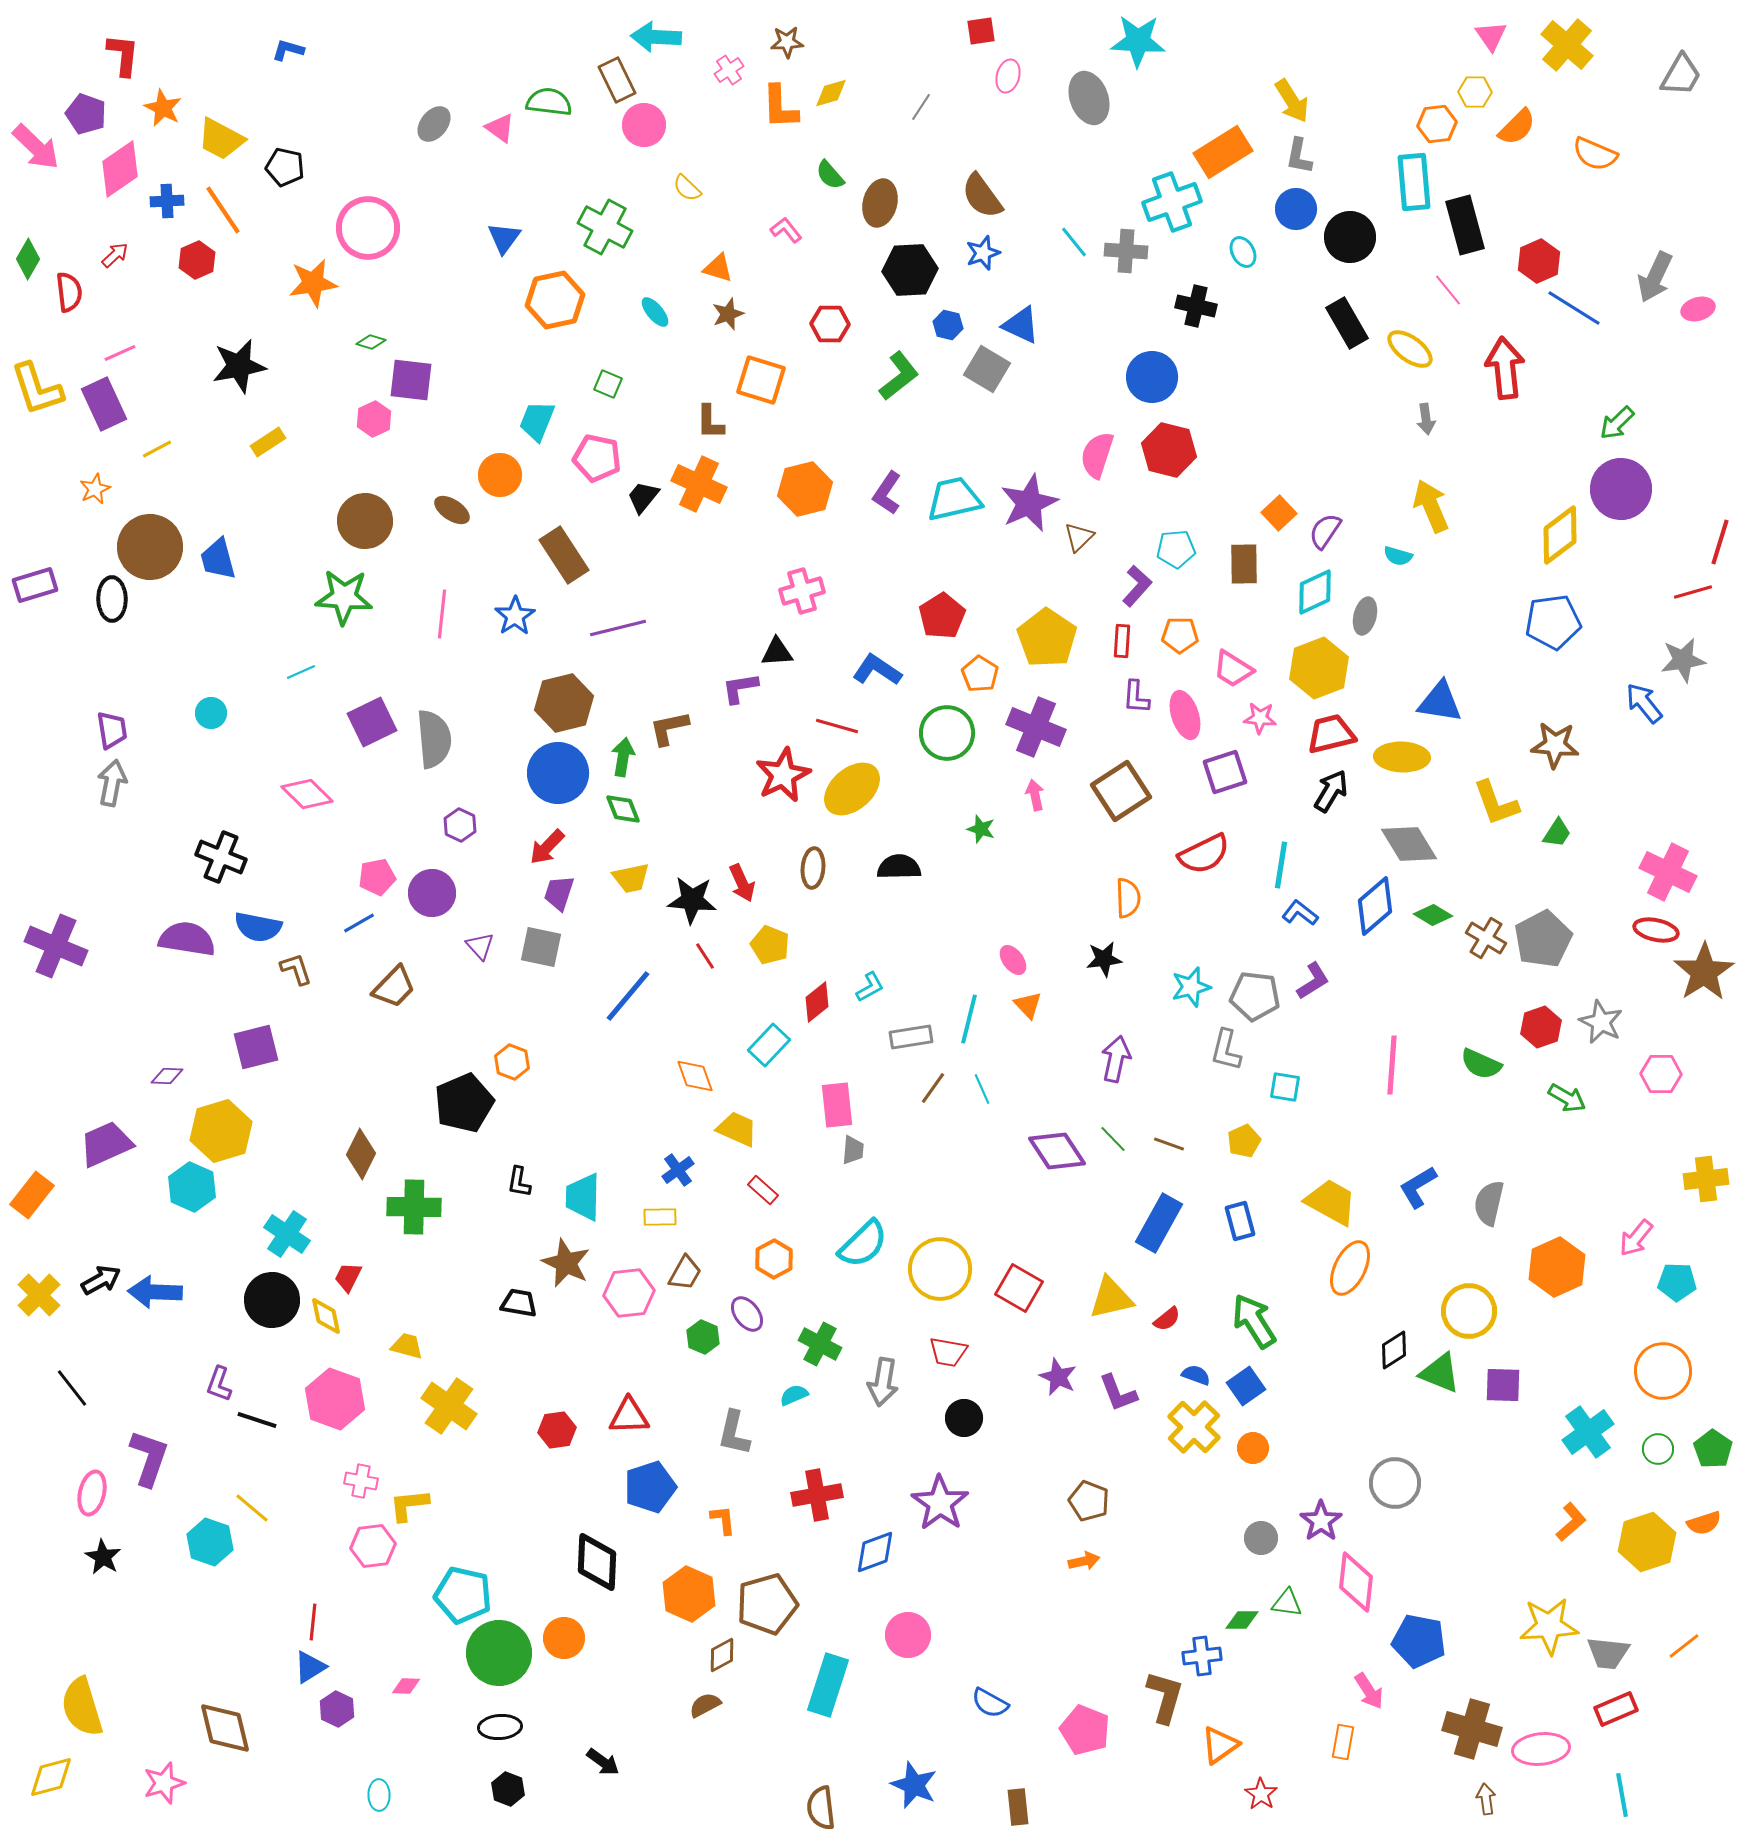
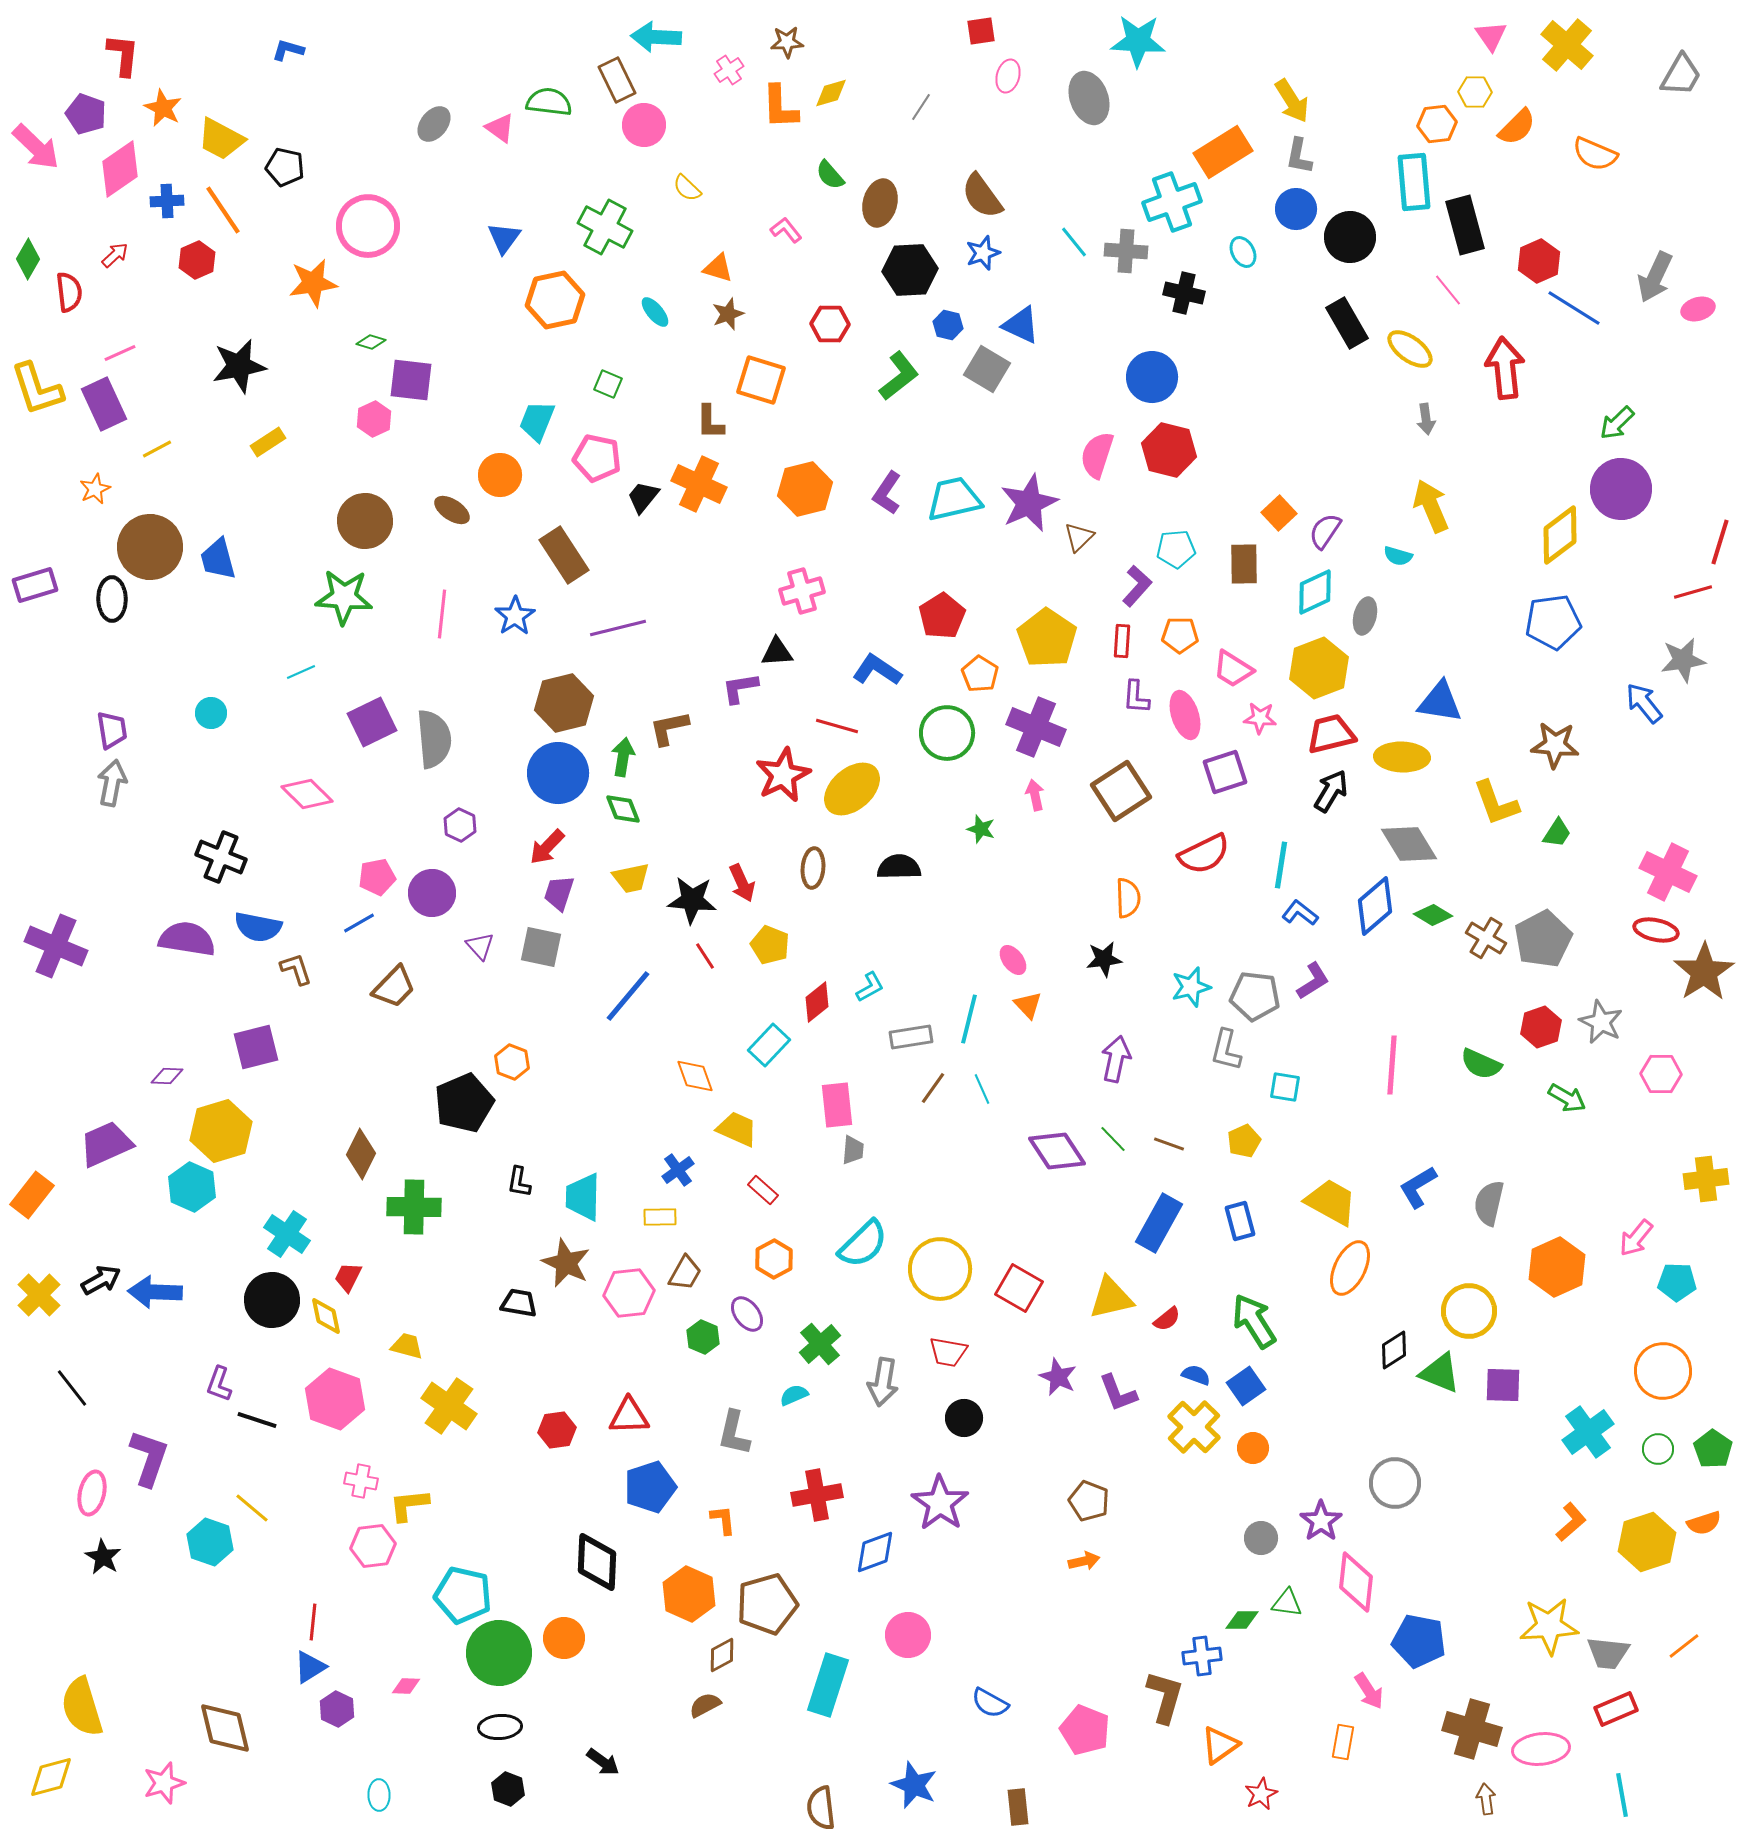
pink circle at (368, 228): moved 2 px up
black cross at (1196, 306): moved 12 px left, 13 px up
green cross at (820, 1344): rotated 21 degrees clockwise
red star at (1261, 1794): rotated 12 degrees clockwise
